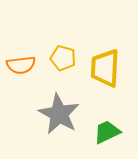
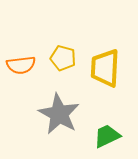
green trapezoid: moved 4 px down
